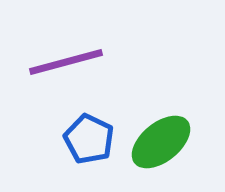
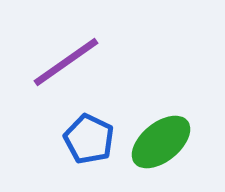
purple line: rotated 20 degrees counterclockwise
